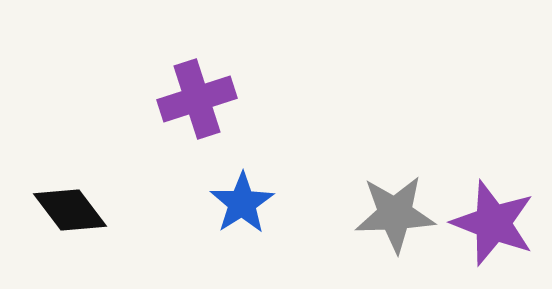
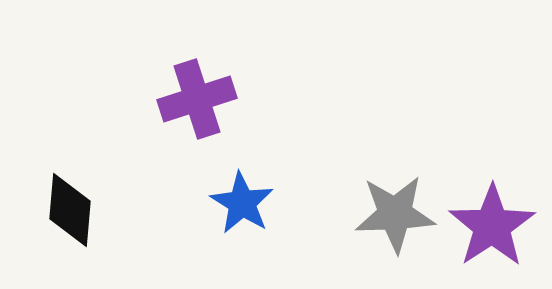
blue star: rotated 8 degrees counterclockwise
black diamond: rotated 42 degrees clockwise
purple star: moved 1 px left, 3 px down; rotated 18 degrees clockwise
